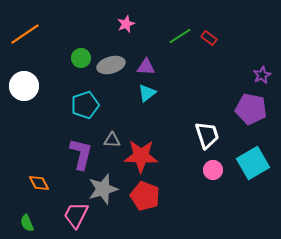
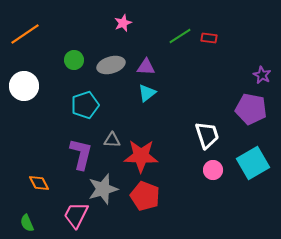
pink star: moved 3 px left, 1 px up
red rectangle: rotated 28 degrees counterclockwise
green circle: moved 7 px left, 2 px down
purple star: rotated 18 degrees counterclockwise
